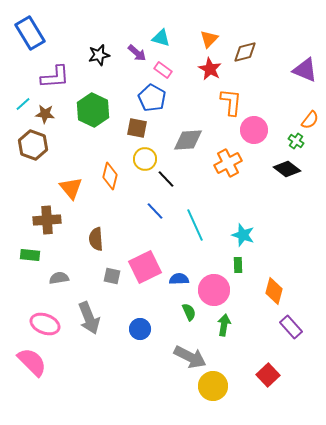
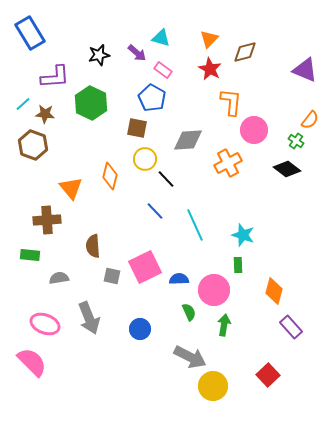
green hexagon at (93, 110): moved 2 px left, 7 px up
brown semicircle at (96, 239): moved 3 px left, 7 px down
